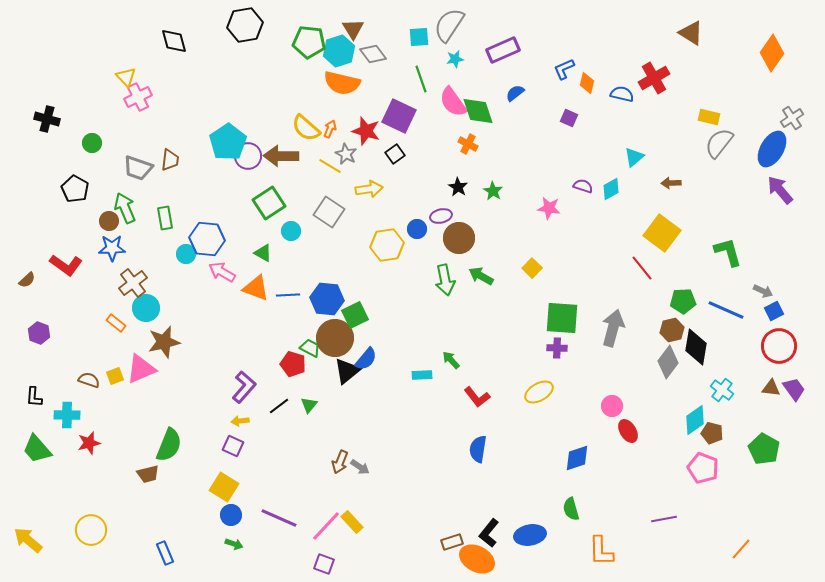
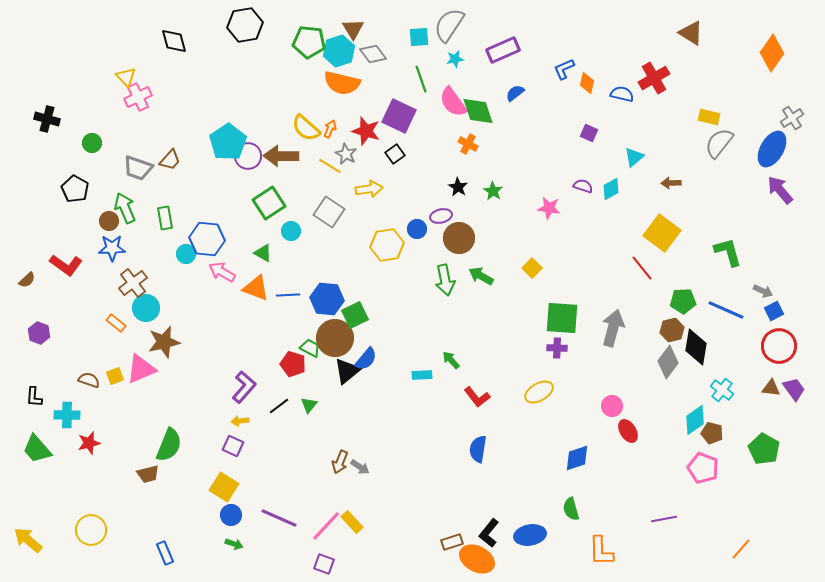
purple square at (569, 118): moved 20 px right, 15 px down
brown trapezoid at (170, 160): rotated 35 degrees clockwise
